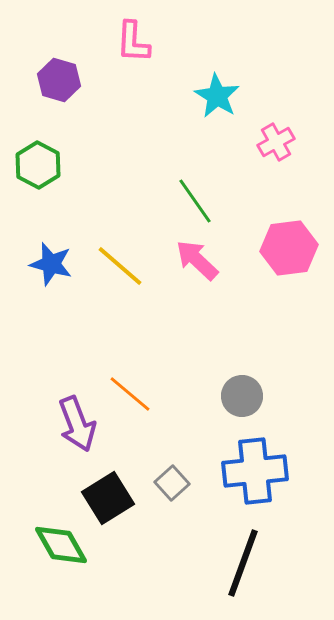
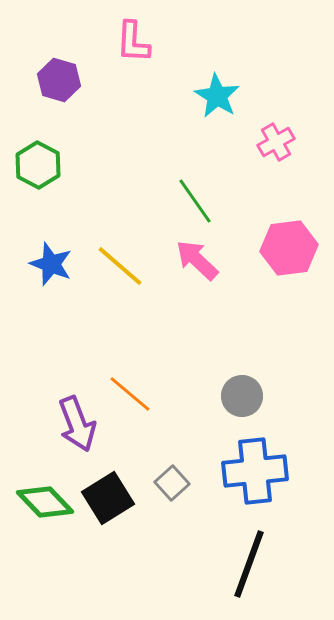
blue star: rotated 6 degrees clockwise
green diamond: moved 16 px left, 43 px up; rotated 14 degrees counterclockwise
black line: moved 6 px right, 1 px down
